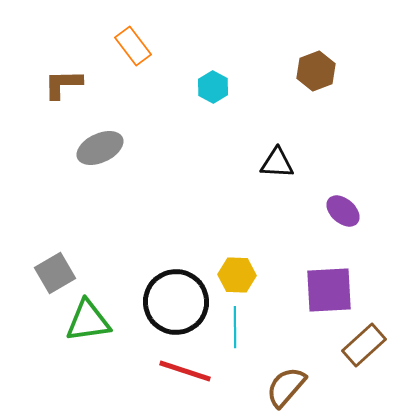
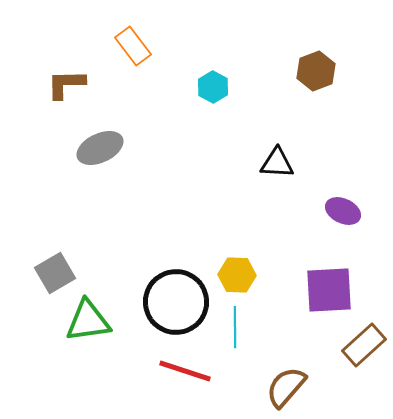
brown L-shape: moved 3 px right
purple ellipse: rotated 16 degrees counterclockwise
